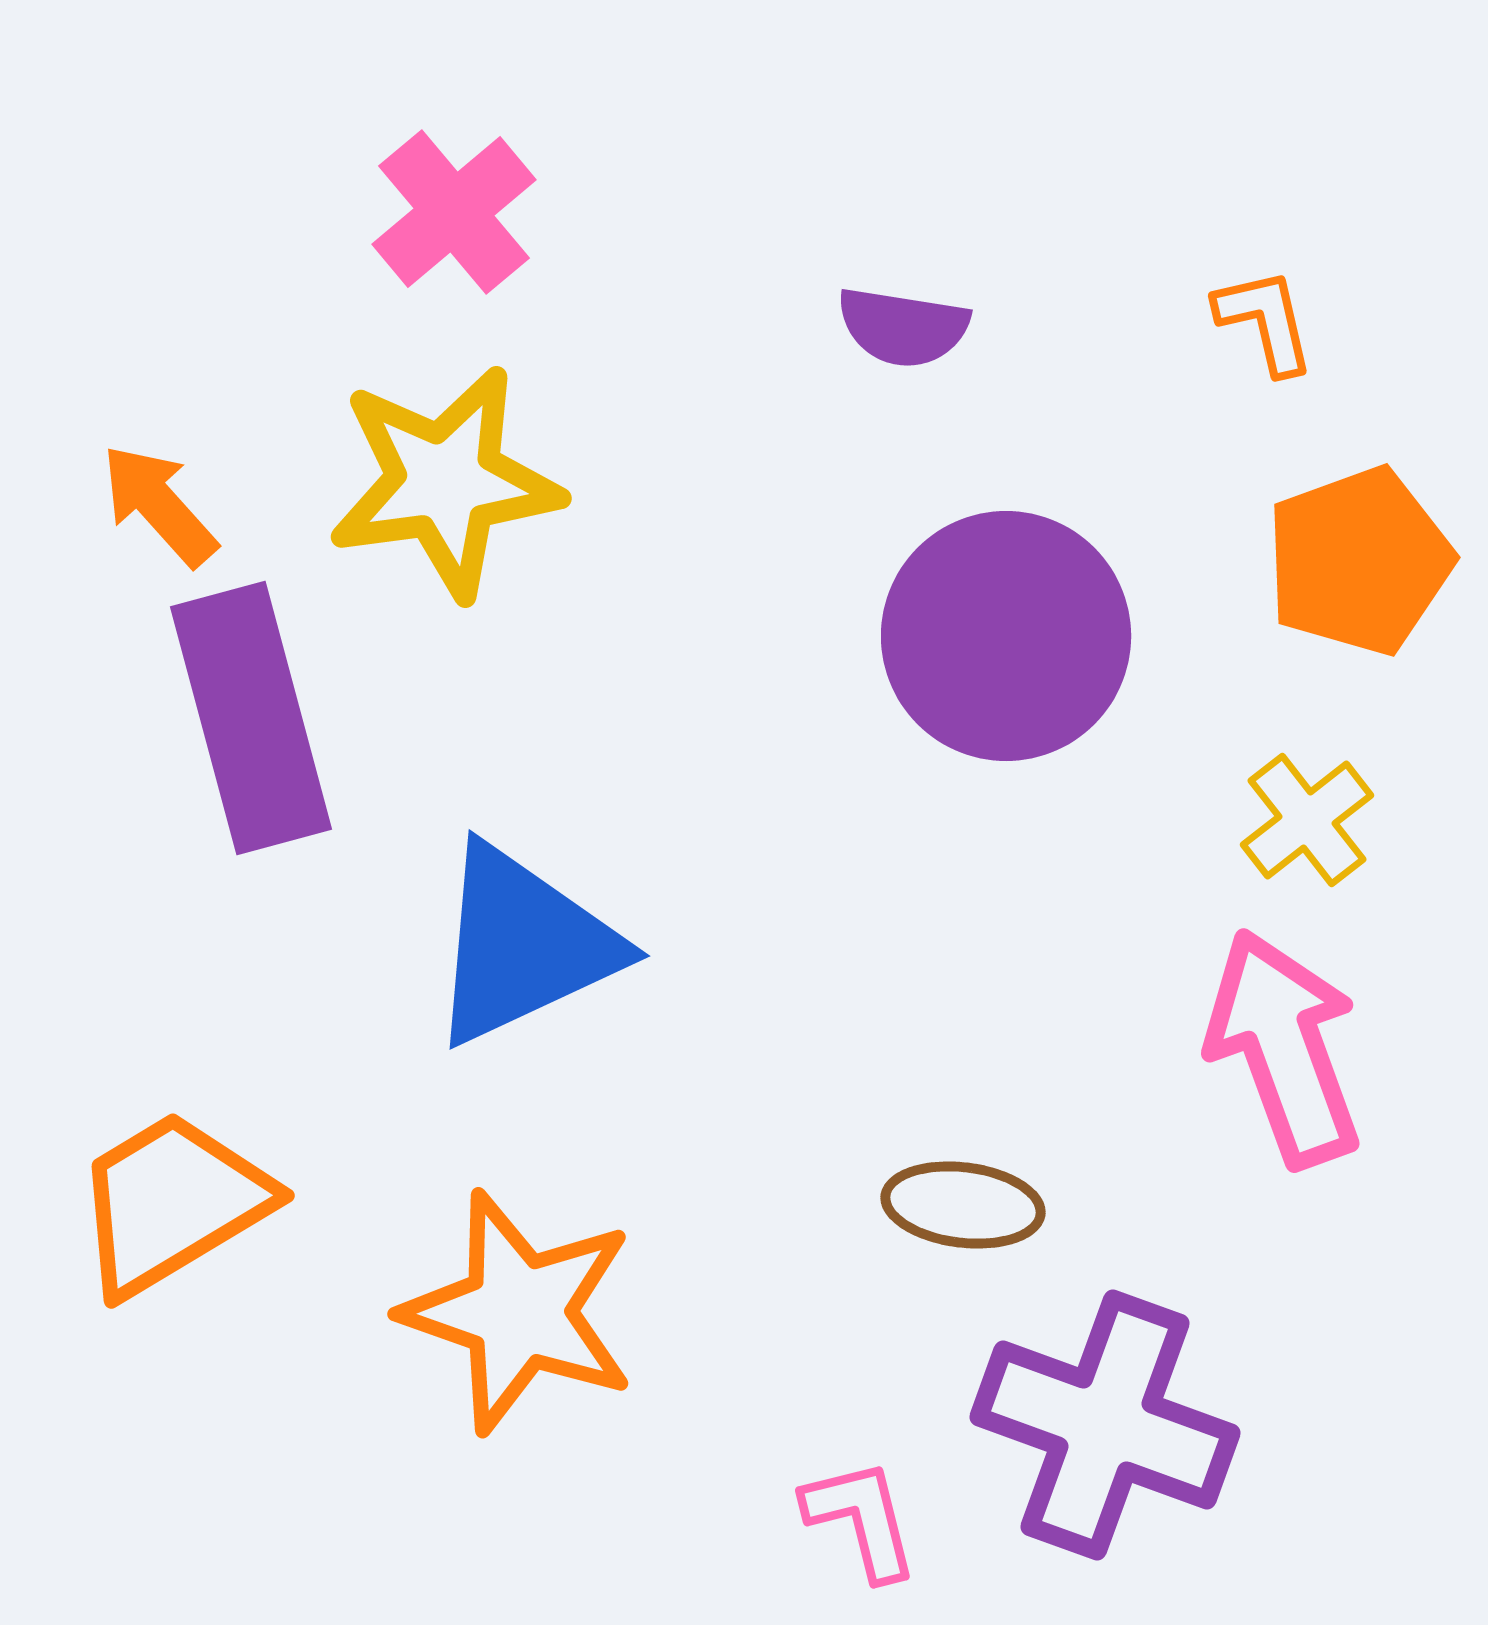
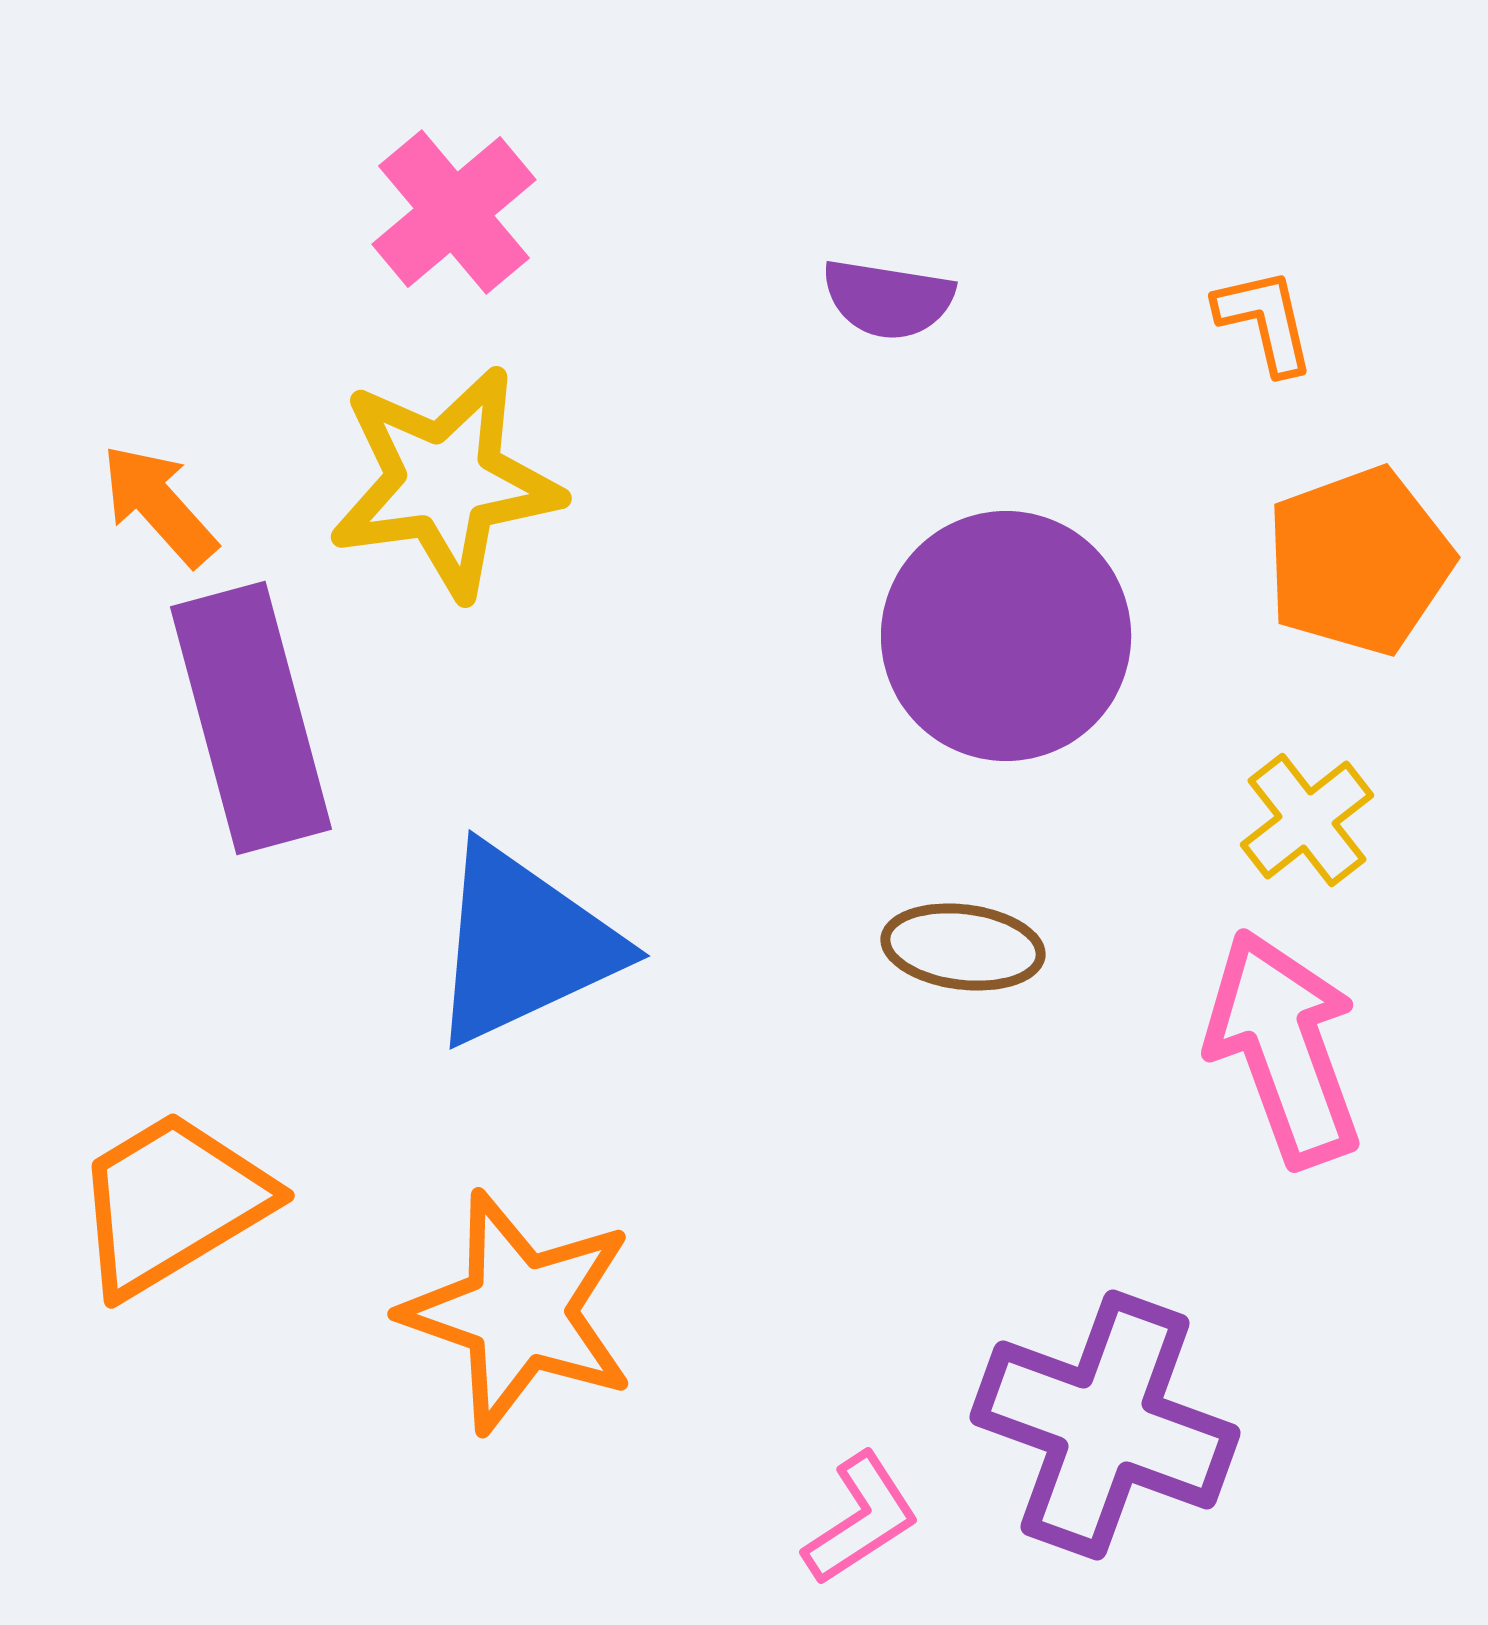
purple semicircle: moved 15 px left, 28 px up
brown ellipse: moved 258 px up
pink L-shape: rotated 71 degrees clockwise
